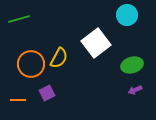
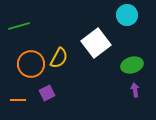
green line: moved 7 px down
purple arrow: rotated 104 degrees clockwise
